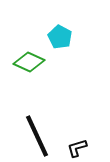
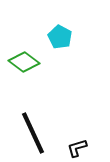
green diamond: moved 5 px left; rotated 12 degrees clockwise
black line: moved 4 px left, 3 px up
